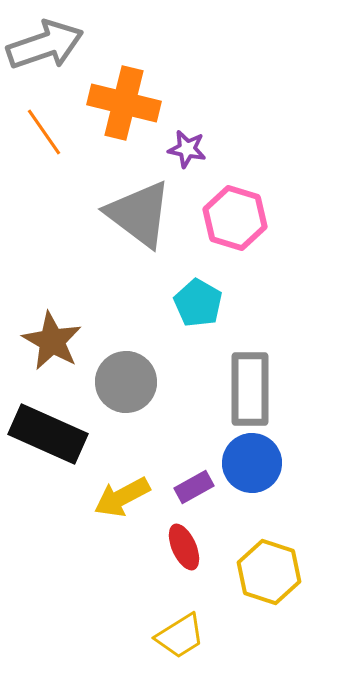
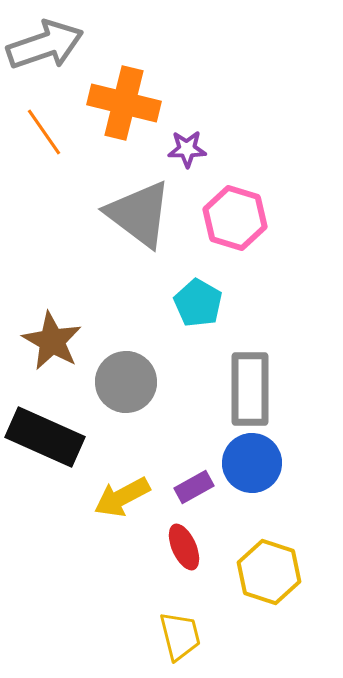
purple star: rotated 12 degrees counterclockwise
black rectangle: moved 3 px left, 3 px down
yellow trapezoid: rotated 72 degrees counterclockwise
